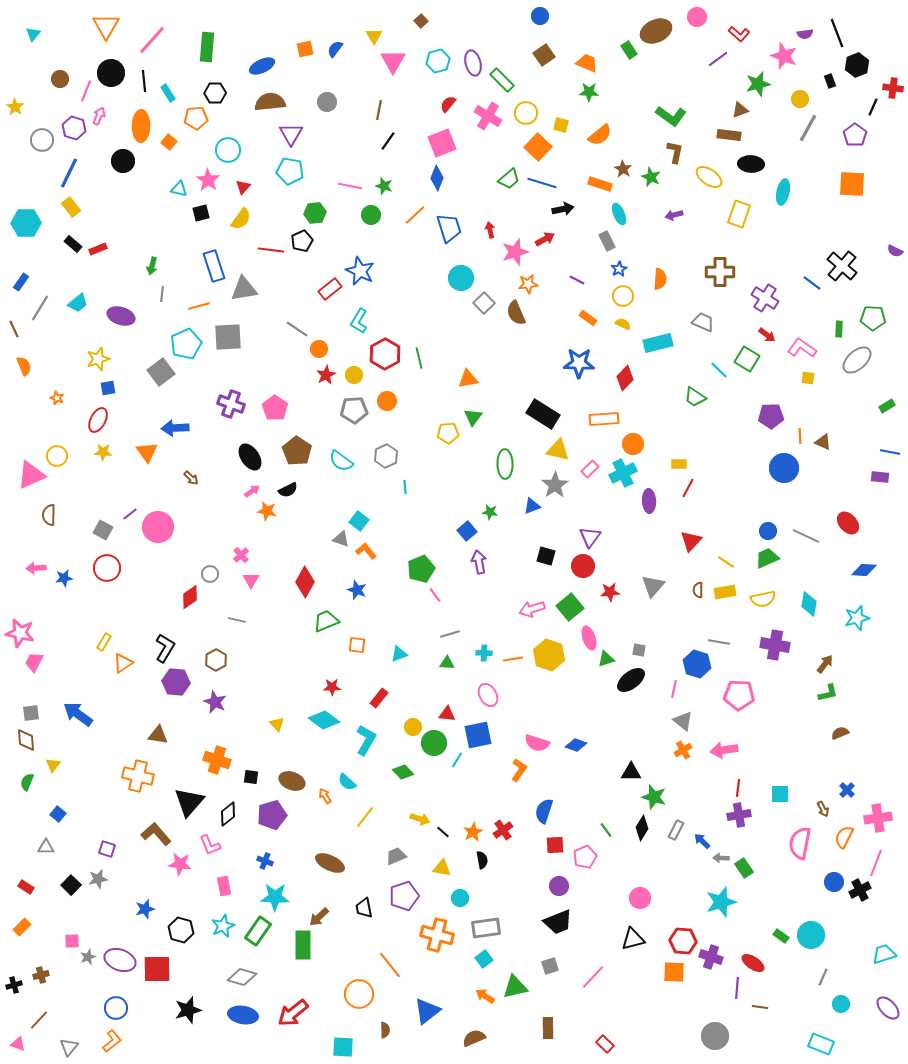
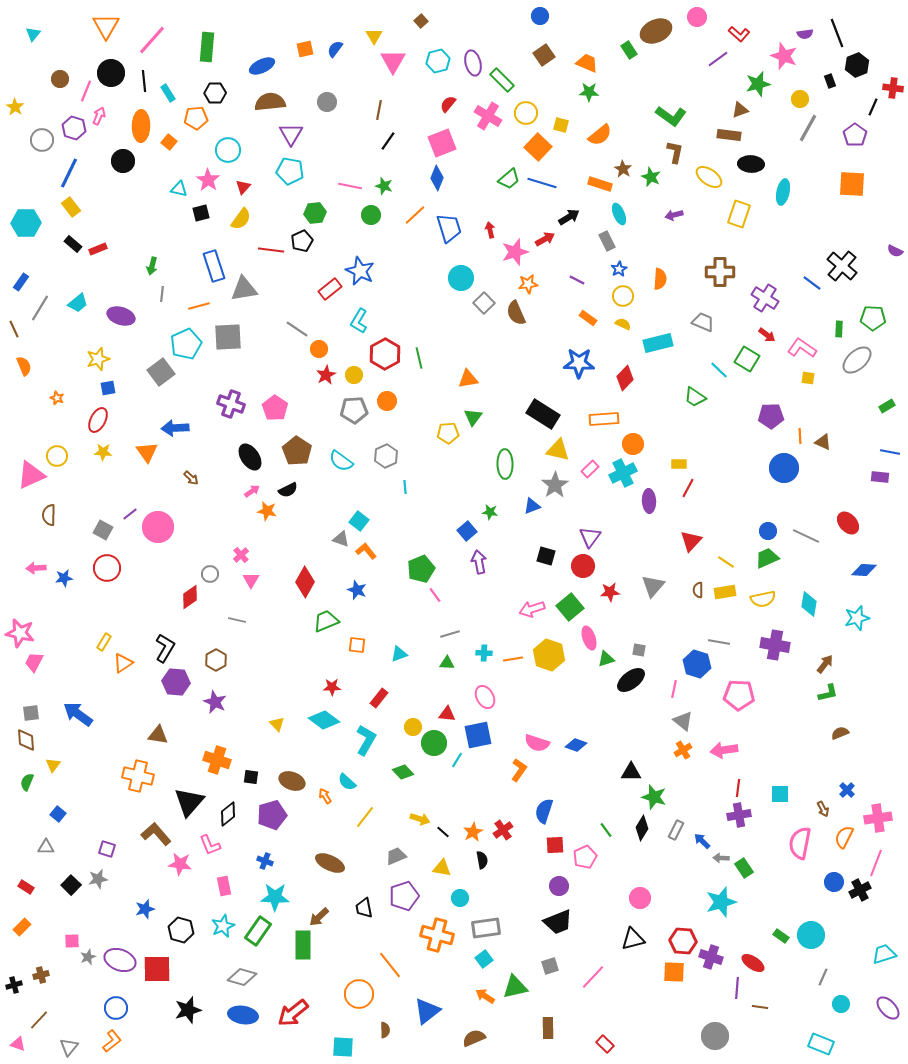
black arrow at (563, 209): moved 6 px right, 8 px down; rotated 20 degrees counterclockwise
pink ellipse at (488, 695): moved 3 px left, 2 px down
